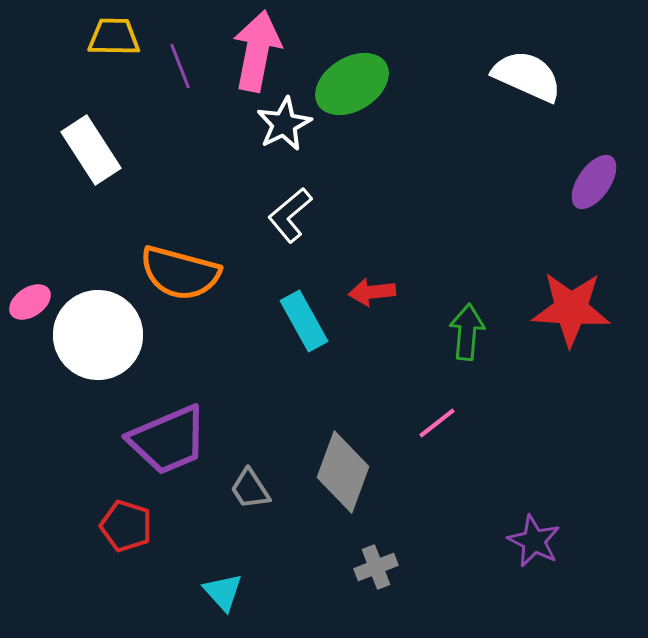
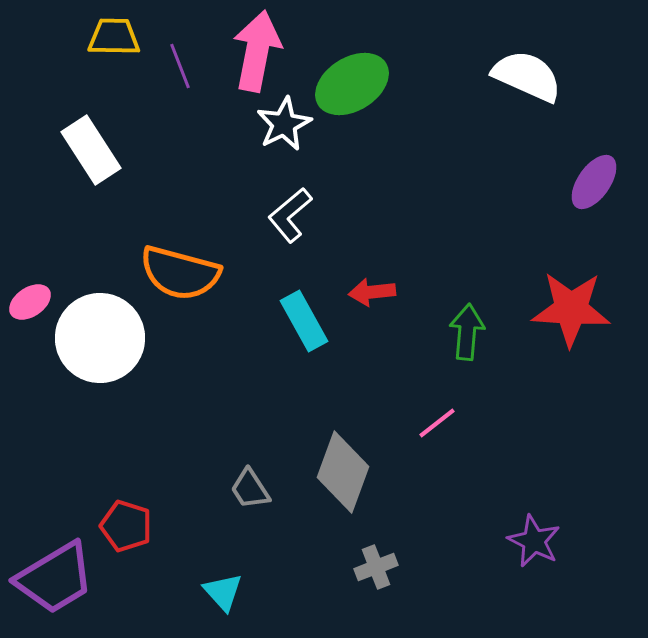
white circle: moved 2 px right, 3 px down
purple trapezoid: moved 113 px left, 138 px down; rotated 8 degrees counterclockwise
